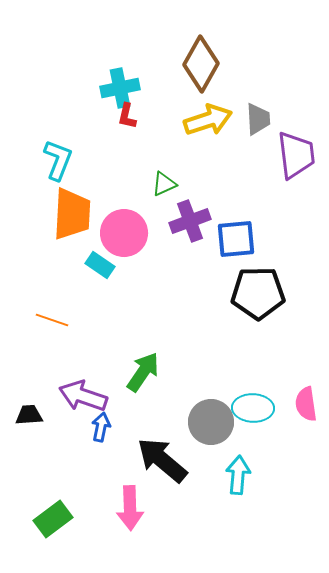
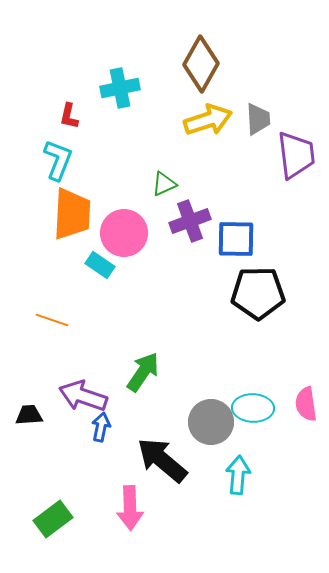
red L-shape: moved 58 px left
blue square: rotated 6 degrees clockwise
